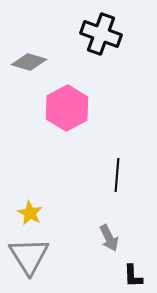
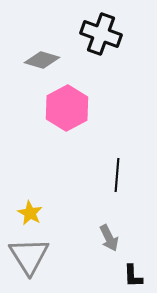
gray diamond: moved 13 px right, 2 px up
